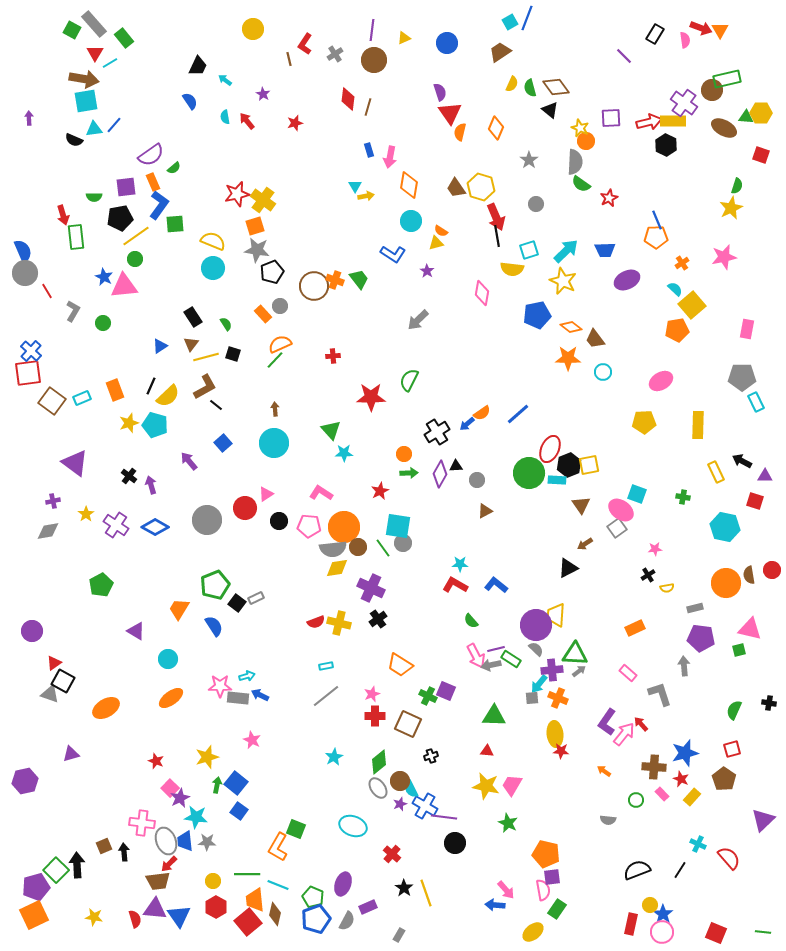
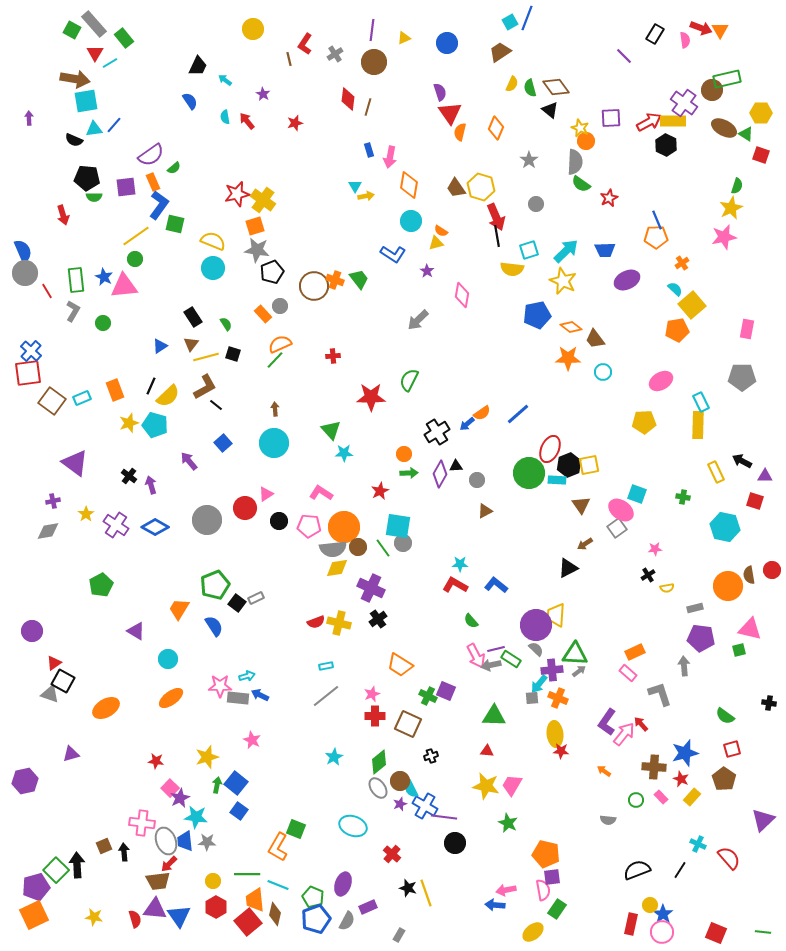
brown circle at (374, 60): moved 2 px down
brown arrow at (84, 79): moved 9 px left
green triangle at (746, 117): moved 17 px down; rotated 28 degrees clockwise
red arrow at (649, 122): rotated 15 degrees counterclockwise
black pentagon at (120, 218): moved 33 px left, 40 px up; rotated 15 degrees clockwise
green square at (175, 224): rotated 18 degrees clockwise
green rectangle at (76, 237): moved 43 px down
pink star at (724, 257): moved 20 px up
pink diamond at (482, 293): moved 20 px left, 2 px down
cyan rectangle at (756, 402): moved 55 px left
orange circle at (726, 583): moved 2 px right, 3 px down
orange rectangle at (635, 628): moved 24 px down
green semicircle at (734, 710): moved 9 px left, 6 px down; rotated 78 degrees counterclockwise
red star at (156, 761): rotated 14 degrees counterclockwise
pink rectangle at (662, 794): moved 1 px left, 3 px down
black star at (404, 888): moved 4 px right; rotated 18 degrees counterclockwise
pink arrow at (506, 890): rotated 120 degrees clockwise
